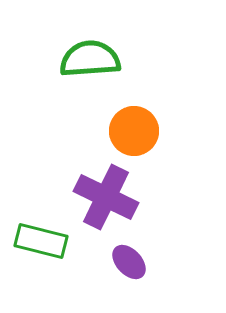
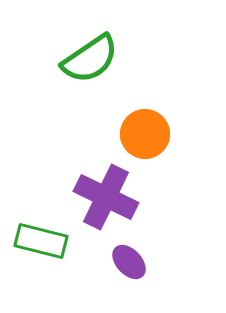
green semicircle: rotated 150 degrees clockwise
orange circle: moved 11 px right, 3 px down
